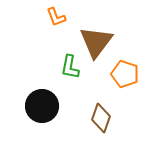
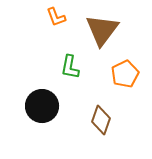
brown triangle: moved 6 px right, 12 px up
orange pentagon: rotated 28 degrees clockwise
brown diamond: moved 2 px down
